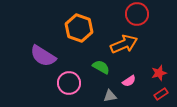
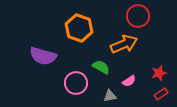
red circle: moved 1 px right, 2 px down
purple semicircle: rotated 16 degrees counterclockwise
pink circle: moved 7 px right
